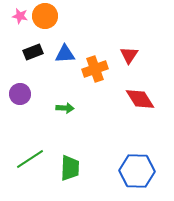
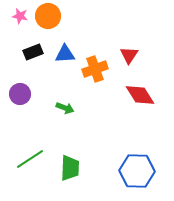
orange circle: moved 3 px right
red diamond: moved 4 px up
green arrow: rotated 18 degrees clockwise
